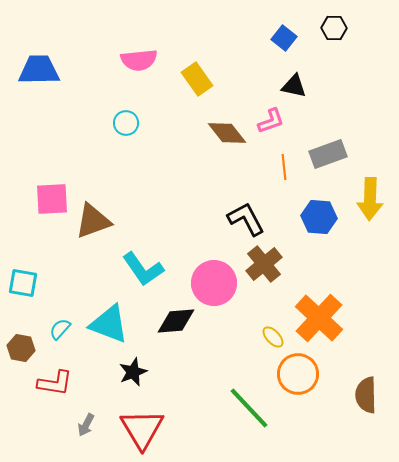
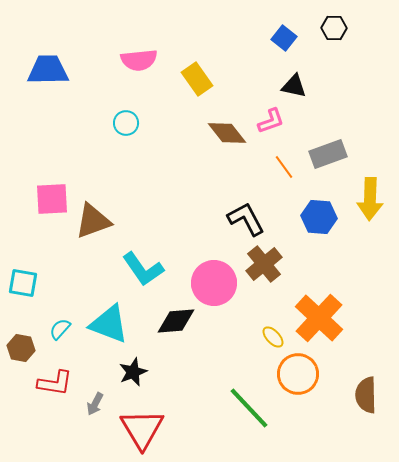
blue trapezoid: moved 9 px right
orange line: rotated 30 degrees counterclockwise
gray arrow: moved 9 px right, 21 px up
